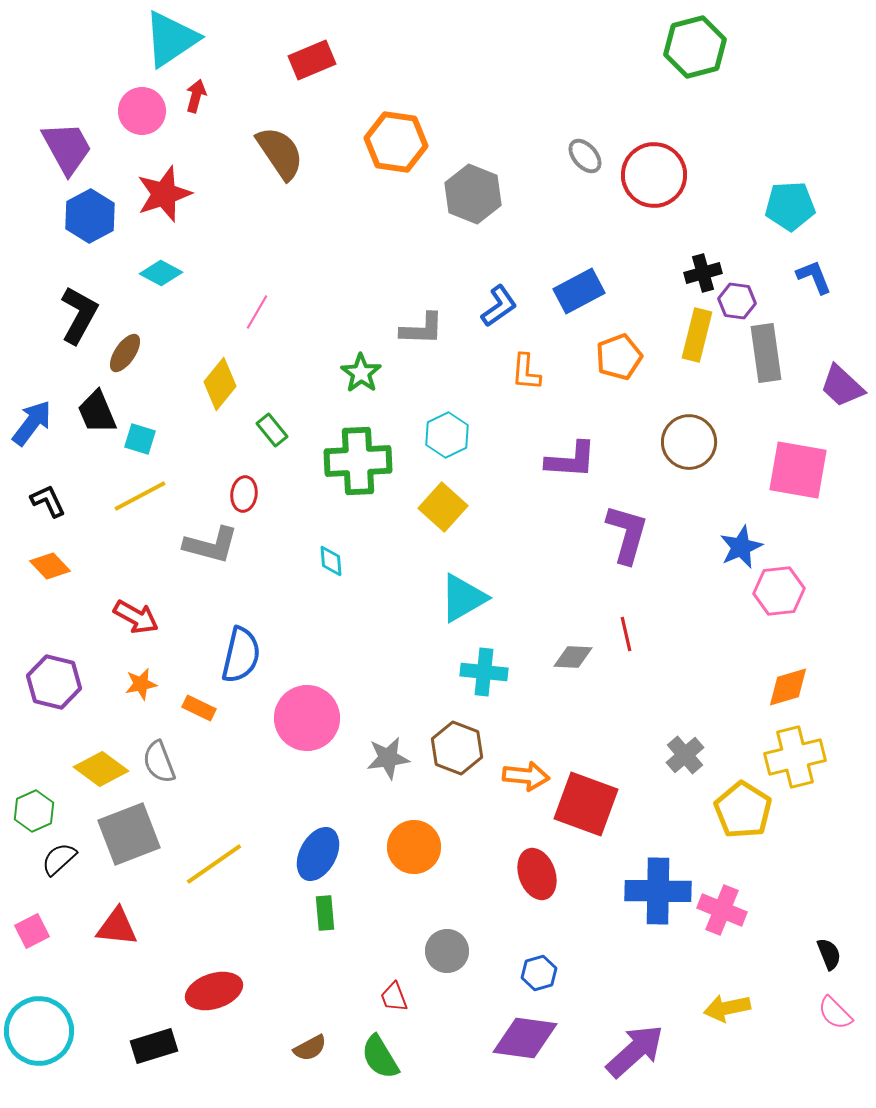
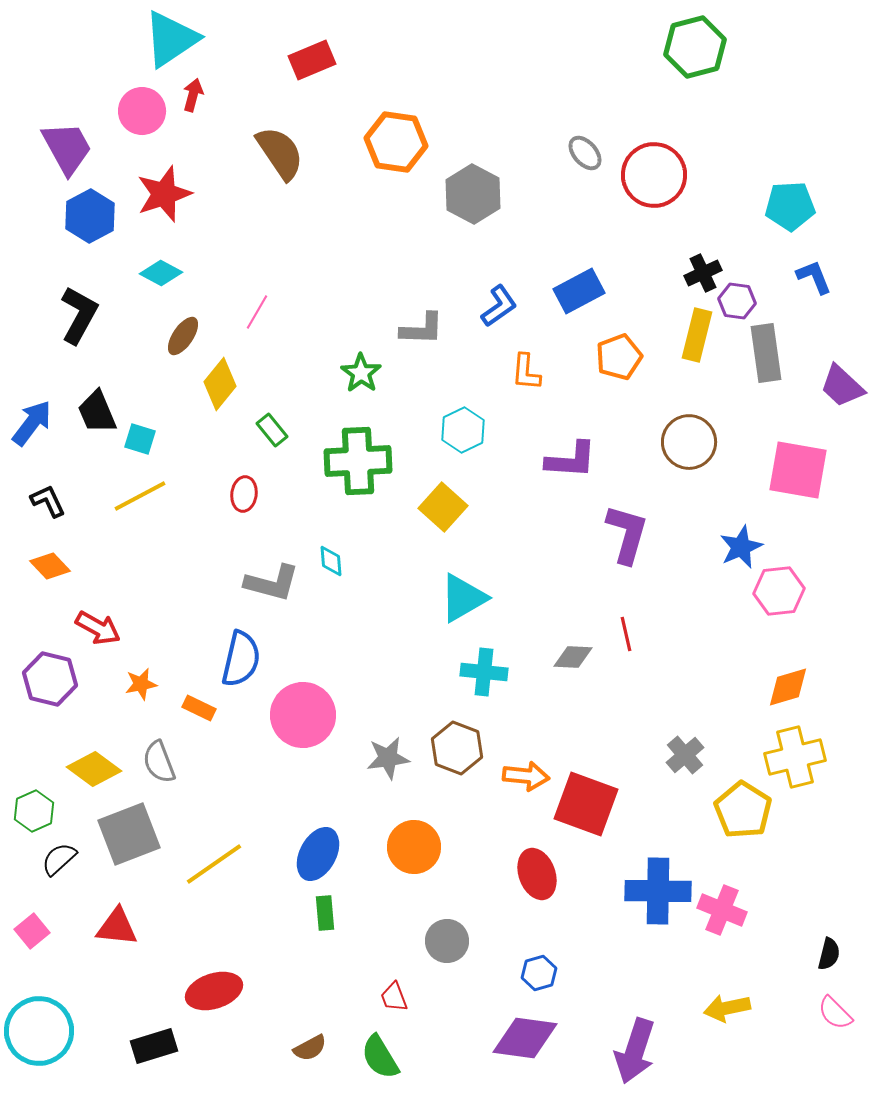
red arrow at (196, 96): moved 3 px left, 1 px up
gray ellipse at (585, 156): moved 3 px up
gray hexagon at (473, 194): rotated 6 degrees clockwise
black cross at (703, 273): rotated 9 degrees counterclockwise
brown ellipse at (125, 353): moved 58 px right, 17 px up
cyan hexagon at (447, 435): moved 16 px right, 5 px up
gray L-shape at (211, 545): moved 61 px right, 38 px down
red arrow at (136, 617): moved 38 px left, 11 px down
blue semicircle at (241, 655): moved 4 px down
purple hexagon at (54, 682): moved 4 px left, 3 px up
pink circle at (307, 718): moved 4 px left, 3 px up
yellow diamond at (101, 769): moved 7 px left
pink square at (32, 931): rotated 12 degrees counterclockwise
gray circle at (447, 951): moved 10 px up
black semicircle at (829, 954): rotated 36 degrees clockwise
purple arrow at (635, 1051): rotated 150 degrees clockwise
